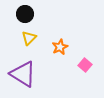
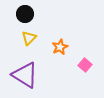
purple triangle: moved 2 px right, 1 px down
